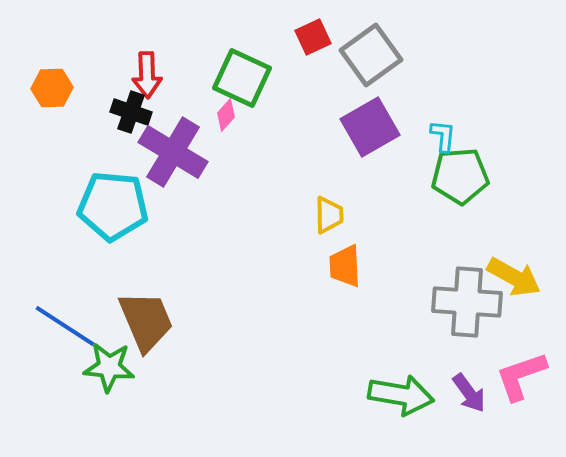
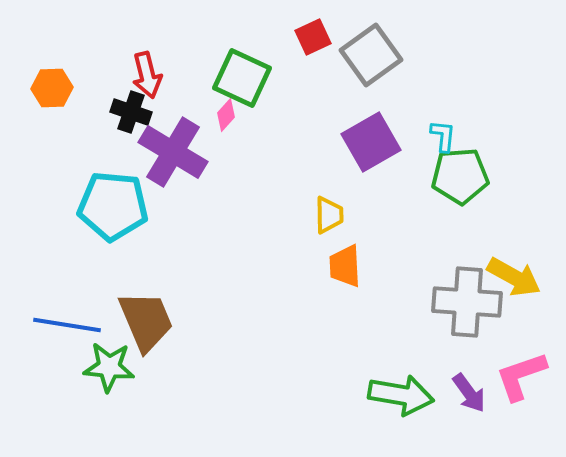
red arrow: rotated 12 degrees counterclockwise
purple square: moved 1 px right, 15 px down
blue line: moved 2 px right, 1 px up; rotated 24 degrees counterclockwise
